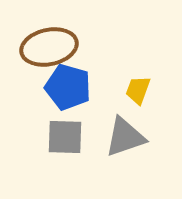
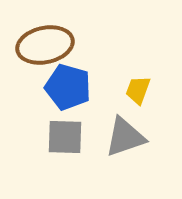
brown ellipse: moved 4 px left, 2 px up
